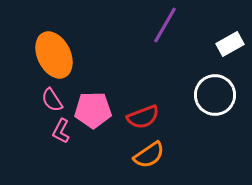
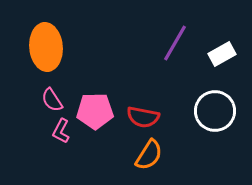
purple line: moved 10 px right, 18 px down
white rectangle: moved 8 px left, 10 px down
orange ellipse: moved 8 px left, 8 px up; rotated 21 degrees clockwise
white circle: moved 16 px down
pink pentagon: moved 2 px right, 1 px down
red semicircle: rotated 32 degrees clockwise
orange semicircle: rotated 24 degrees counterclockwise
